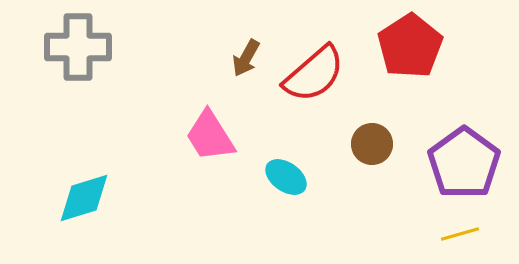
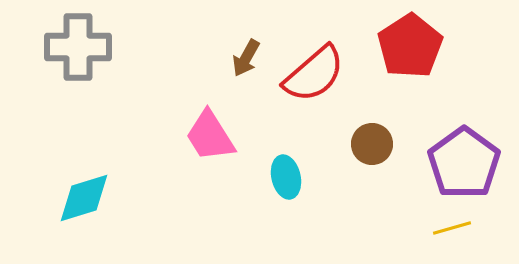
cyan ellipse: rotated 42 degrees clockwise
yellow line: moved 8 px left, 6 px up
